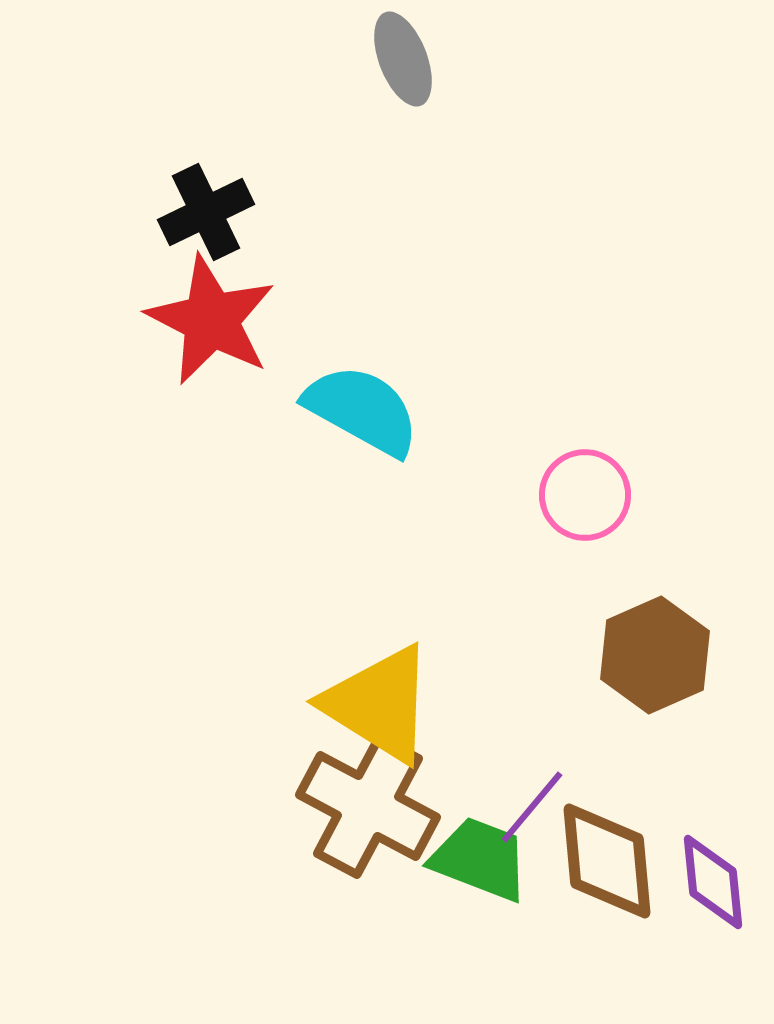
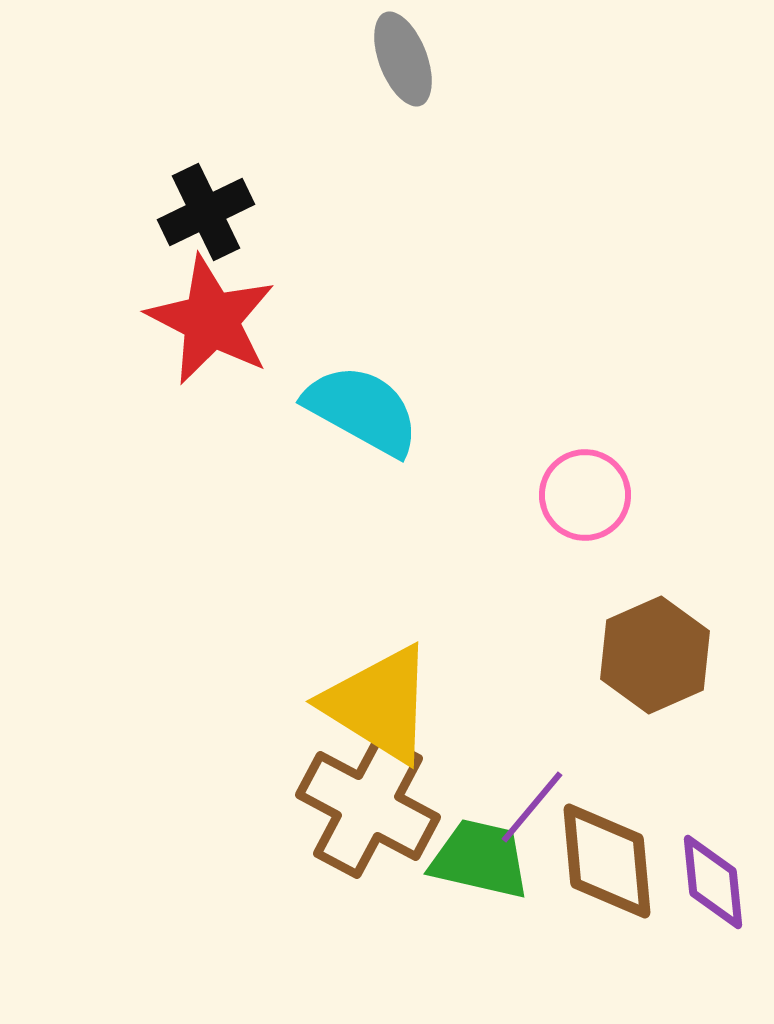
green trapezoid: rotated 8 degrees counterclockwise
